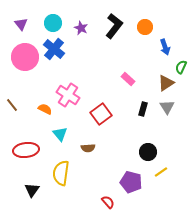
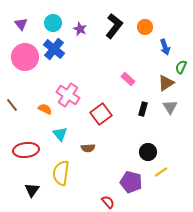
purple star: moved 1 px left, 1 px down
gray triangle: moved 3 px right
